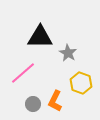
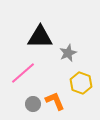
gray star: rotated 18 degrees clockwise
orange L-shape: rotated 130 degrees clockwise
